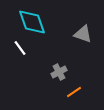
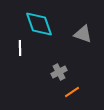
cyan diamond: moved 7 px right, 2 px down
white line: rotated 35 degrees clockwise
orange line: moved 2 px left
